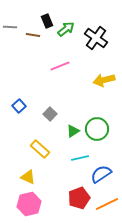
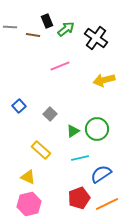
yellow rectangle: moved 1 px right, 1 px down
